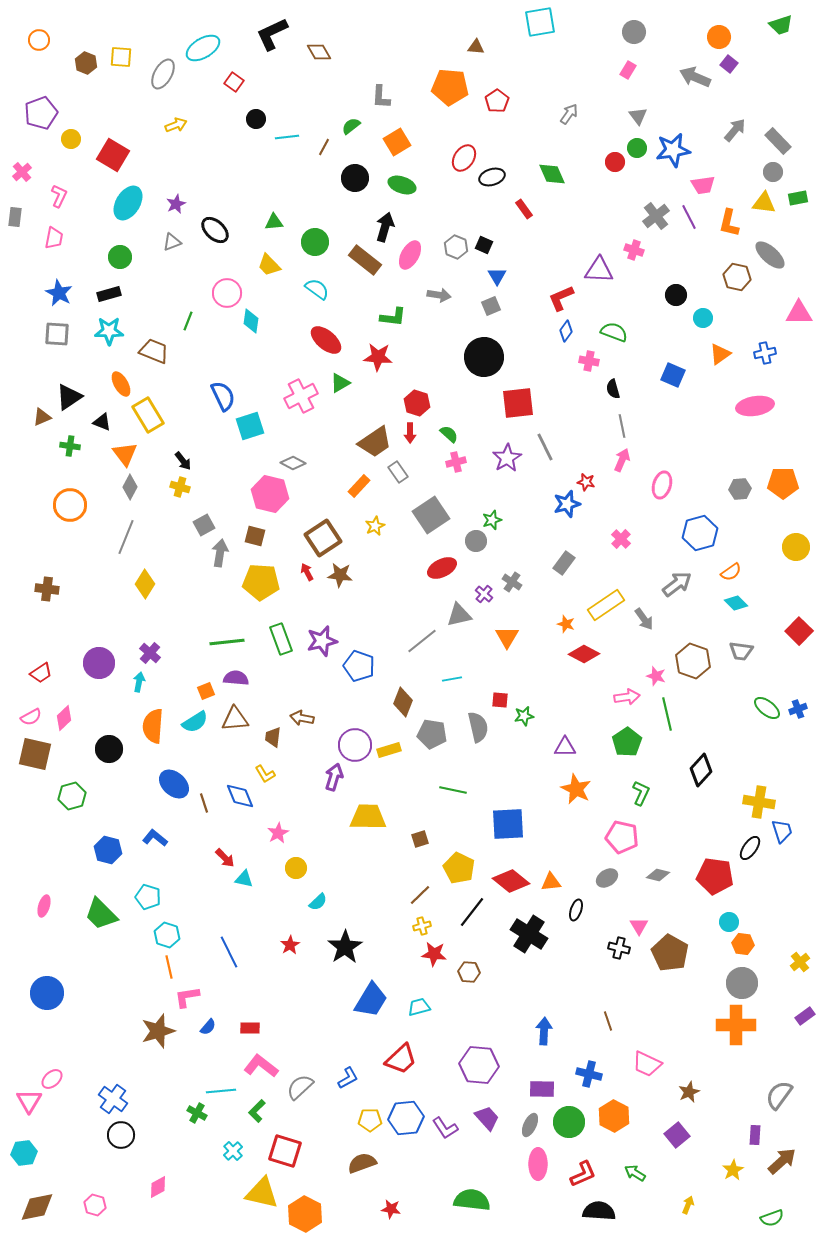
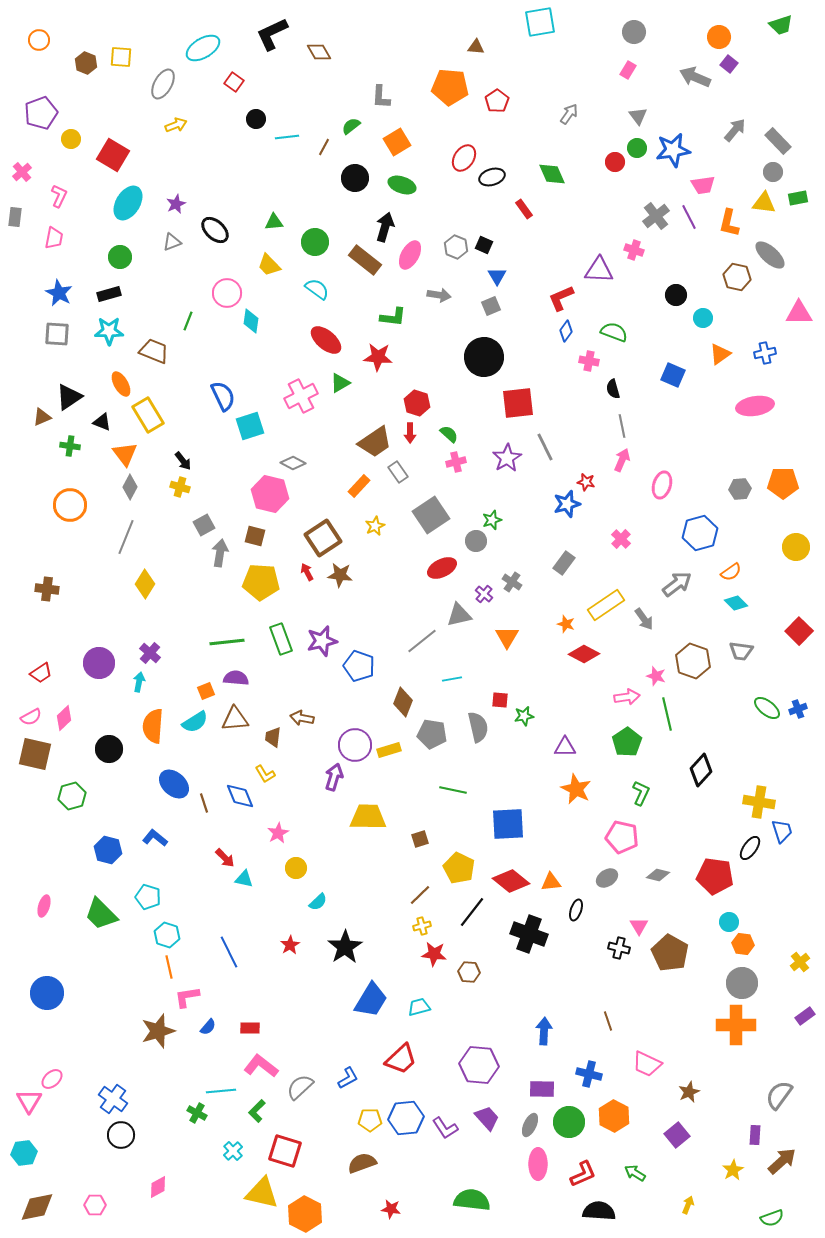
gray ellipse at (163, 74): moved 10 px down
black cross at (529, 934): rotated 12 degrees counterclockwise
pink hexagon at (95, 1205): rotated 15 degrees counterclockwise
